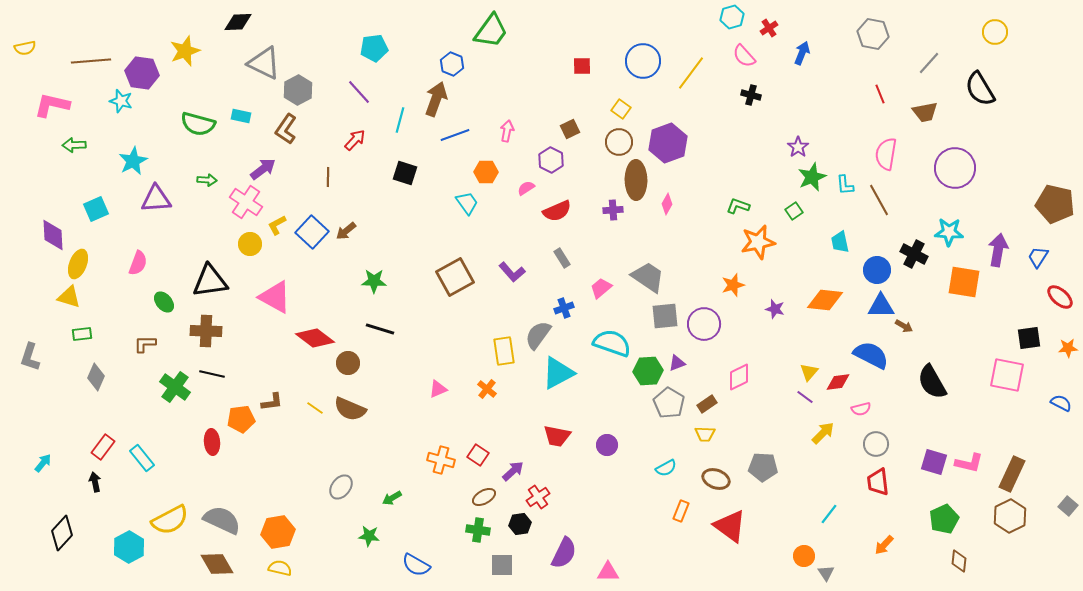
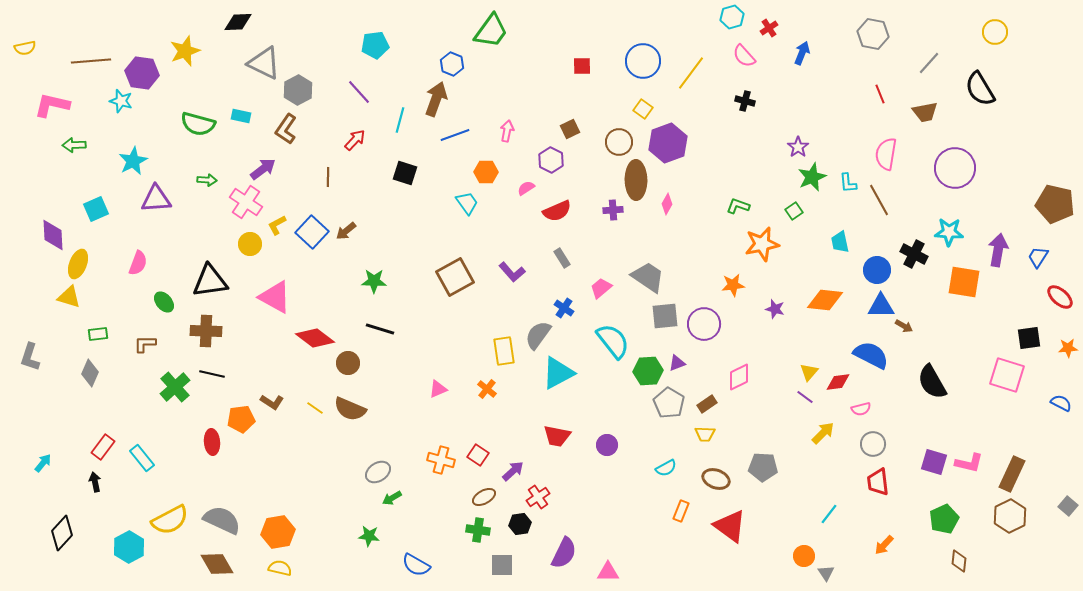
cyan pentagon at (374, 48): moved 1 px right, 3 px up
black cross at (751, 95): moved 6 px left, 6 px down
yellow square at (621, 109): moved 22 px right
cyan L-shape at (845, 185): moved 3 px right, 2 px up
orange star at (758, 242): moved 4 px right, 2 px down
orange star at (733, 285): rotated 10 degrees clockwise
blue cross at (564, 308): rotated 36 degrees counterclockwise
green rectangle at (82, 334): moved 16 px right
cyan semicircle at (612, 343): moved 1 px right, 2 px up; rotated 33 degrees clockwise
pink square at (1007, 375): rotated 6 degrees clockwise
gray diamond at (96, 377): moved 6 px left, 4 px up
green cross at (175, 387): rotated 12 degrees clockwise
brown L-shape at (272, 402): rotated 40 degrees clockwise
gray circle at (876, 444): moved 3 px left
gray ellipse at (341, 487): moved 37 px right, 15 px up; rotated 20 degrees clockwise
